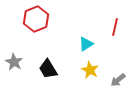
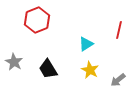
red hexagon: moved 1 px right, 1 px down
red line: moved 4 px right, 3 px down
